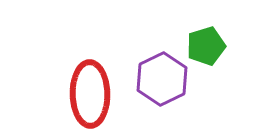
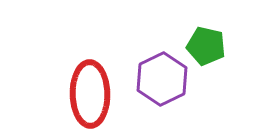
green pentagon: rotated 30 degrees clockwise
